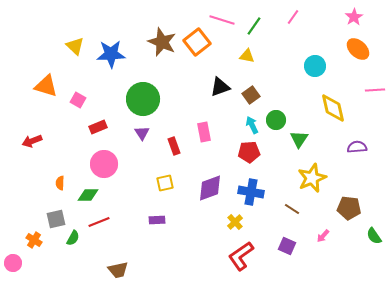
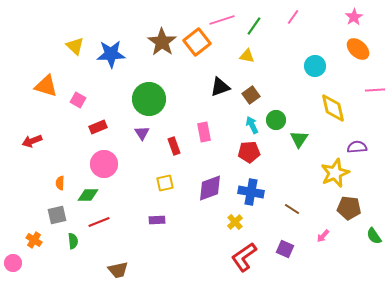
pink line at (222, 20): rotated 35 degrees counterclockwise
brown star at (162, 42): rotated 12 degrees clockwise
green circle at (143, 99): moved 6 px right
yellow star at (312, 178): moved 23 px right, 5 px up
gray square at (56, 219): moved 1 px right, 4 px up
green semicircle at (73, 238): moved 3 px down; rotated 35 degrees counterclockwise
purple square at (287, 246): moved 2 px left, 3 px down
red L-shape at (241, 256): moved 3 px right, 1 px down
